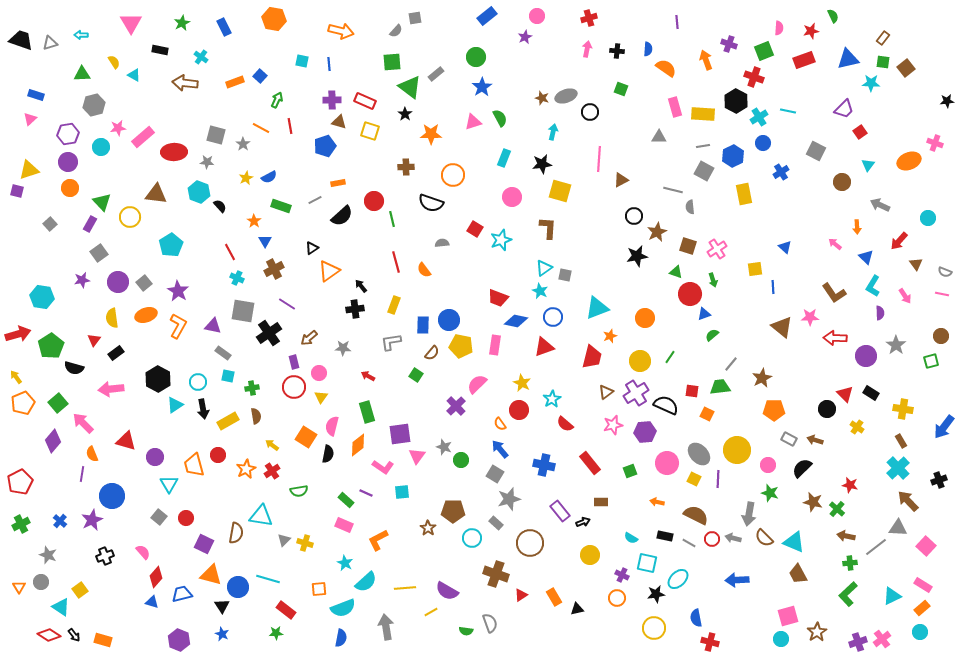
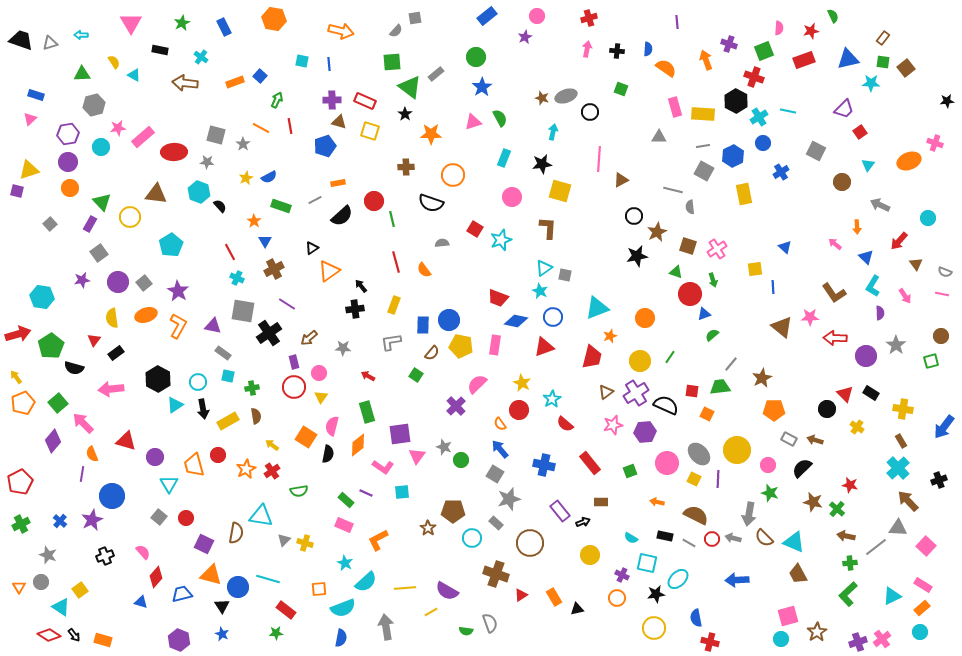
blue triangle at (152, 602): moved 11 px left
